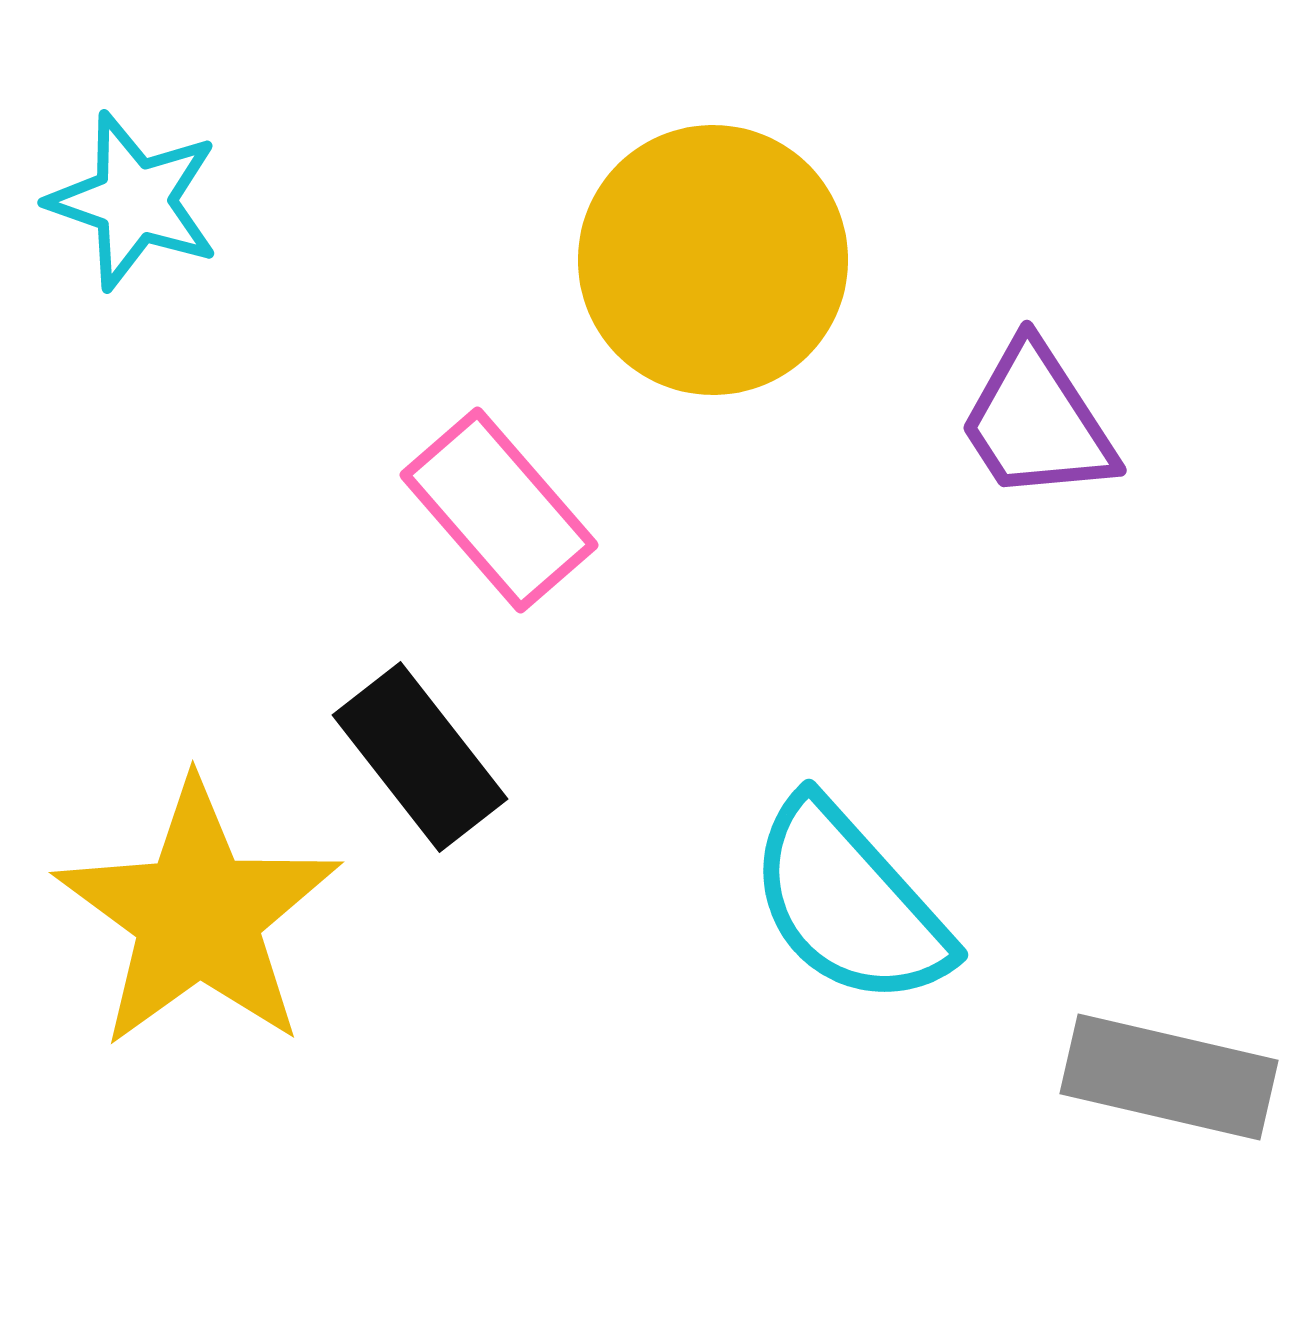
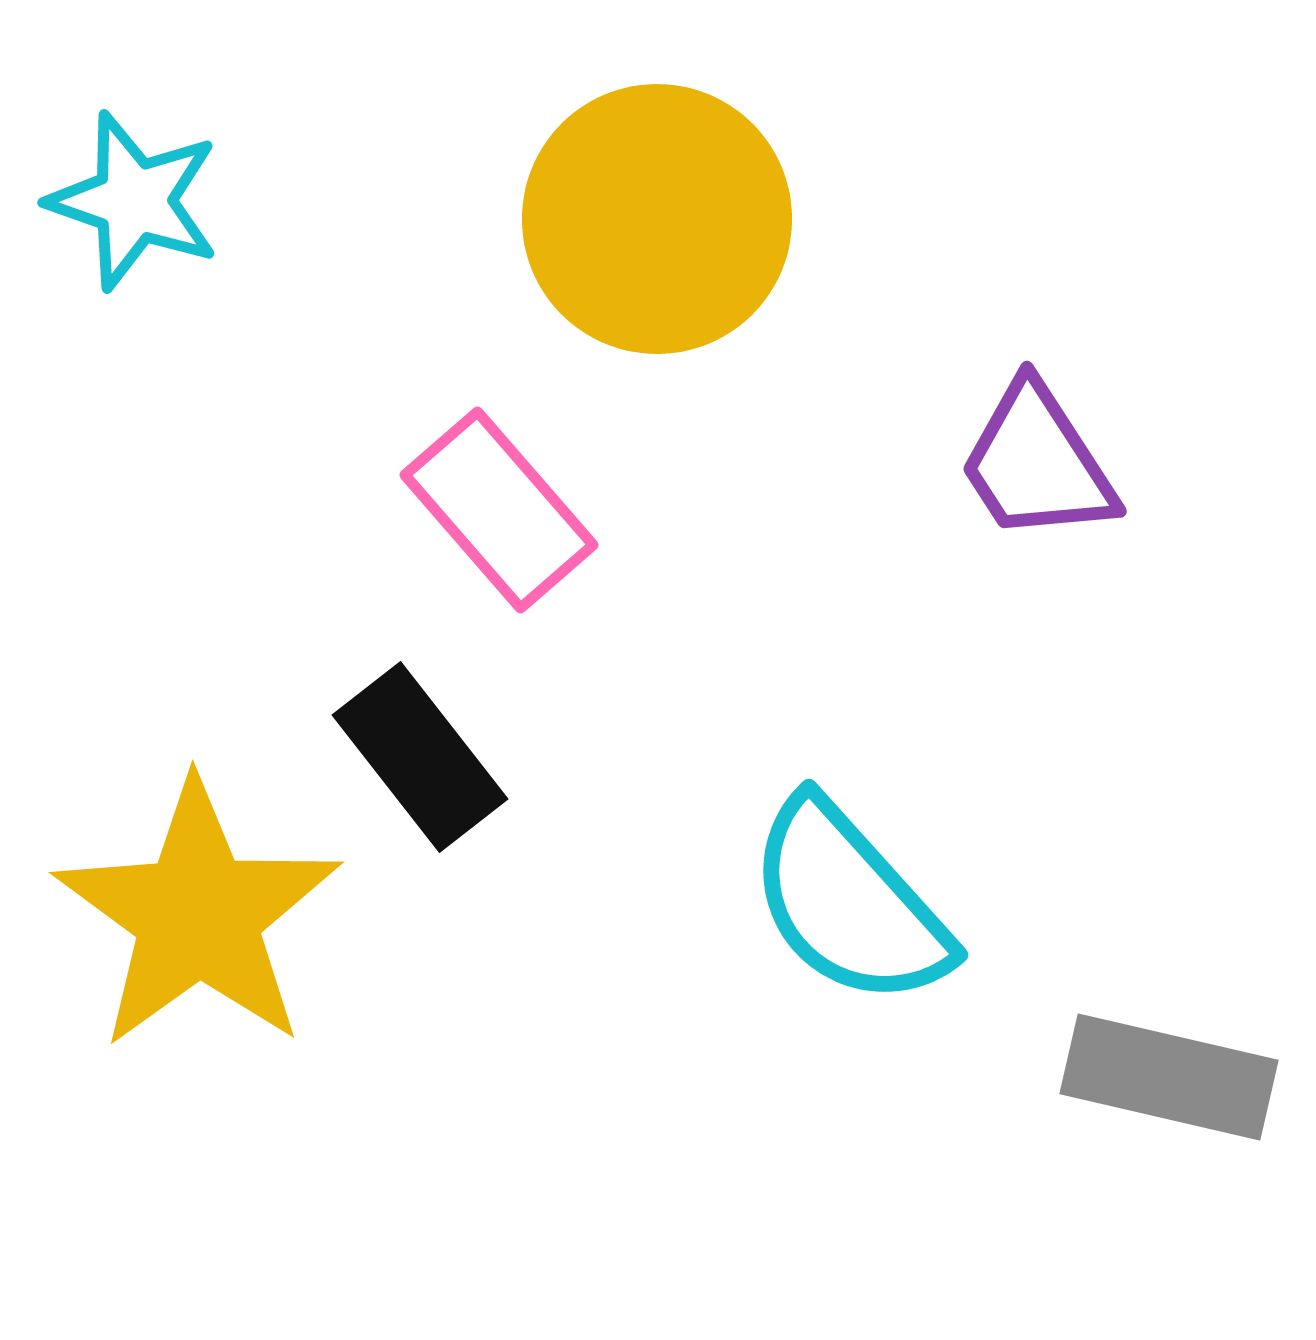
yellow circle: moved 56 px left, 41 px up
purple trapezoid: moved 41 px down
